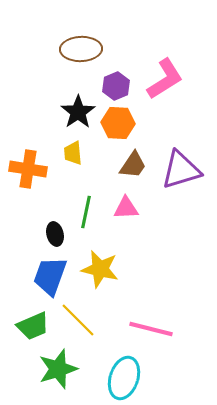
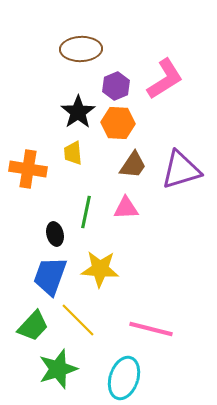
yellow star: rotated 9 degrees counterclockwise
green trapezoid: rotated 24 degrees counterclockwise
